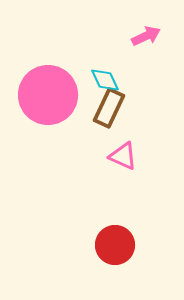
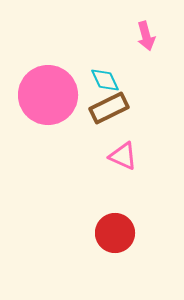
pink arrow: rotated 100 degrees clockwise
brown rectangle: rotated 39 degrees clockwise
red circle: moved 12 px up
